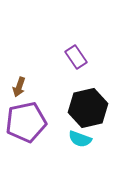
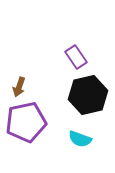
black hexagon: moved 13 px up
